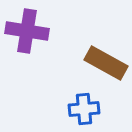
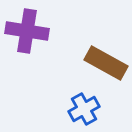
blue cross: rotated 24 degrees counterclockwise
